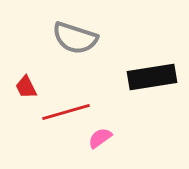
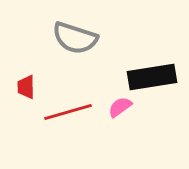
red trapezoid: rotated 25 degrees clockwise
red line: moved 2 px right
pink semicircle: moved 20 px right, 31 px up
